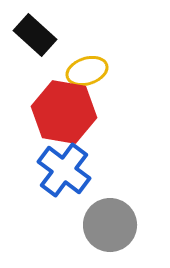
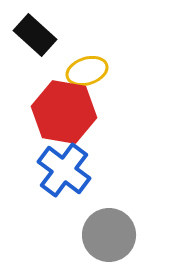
gray circle: moved 1 px left, 10 px down
